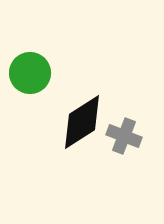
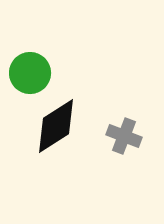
black diamond: moved 26 px left, 4 px down
